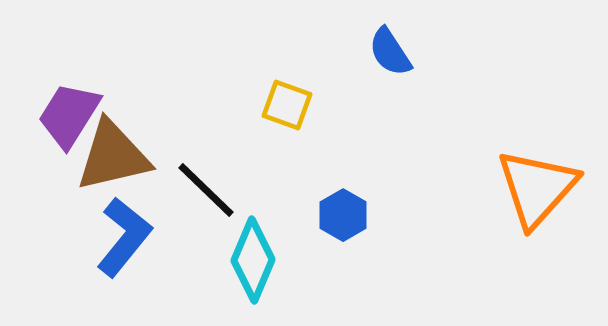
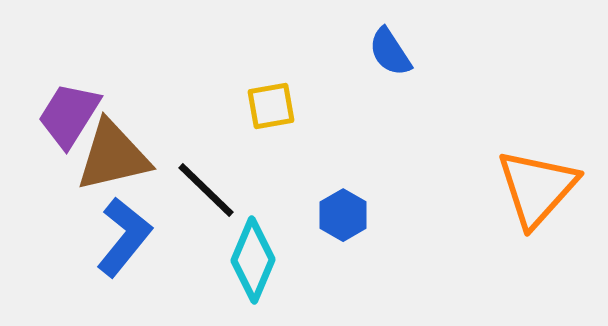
yellow square: moved 16 px left, 1 px down; rotated 30 degrees counterclockwise
